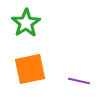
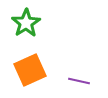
orange square: moved 1 px down; rotated 12 degrees counterclockwise
